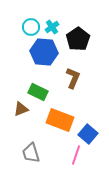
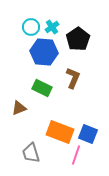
green rectangle: moved 4 px right, 4 px up
brown triangle: moved 2 px left, 1 px up
orange rectangle: moved 12 px down
blue square: rotated 18 degrees counterclockwise
